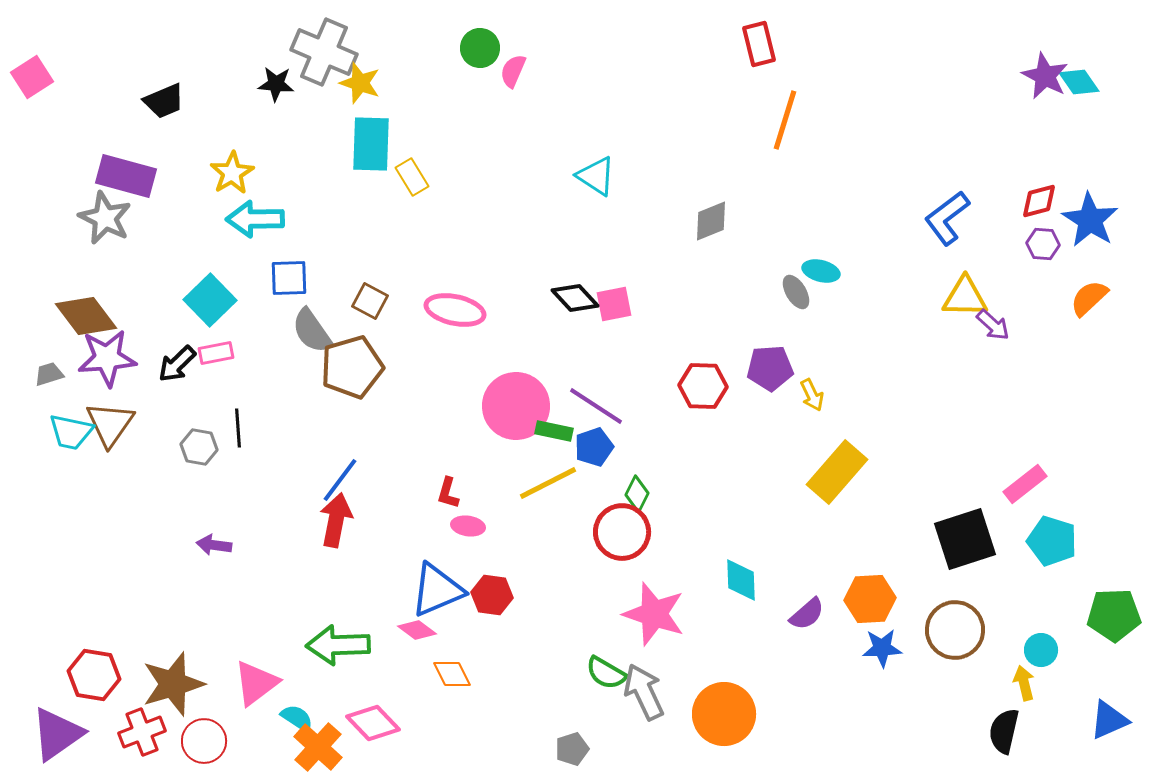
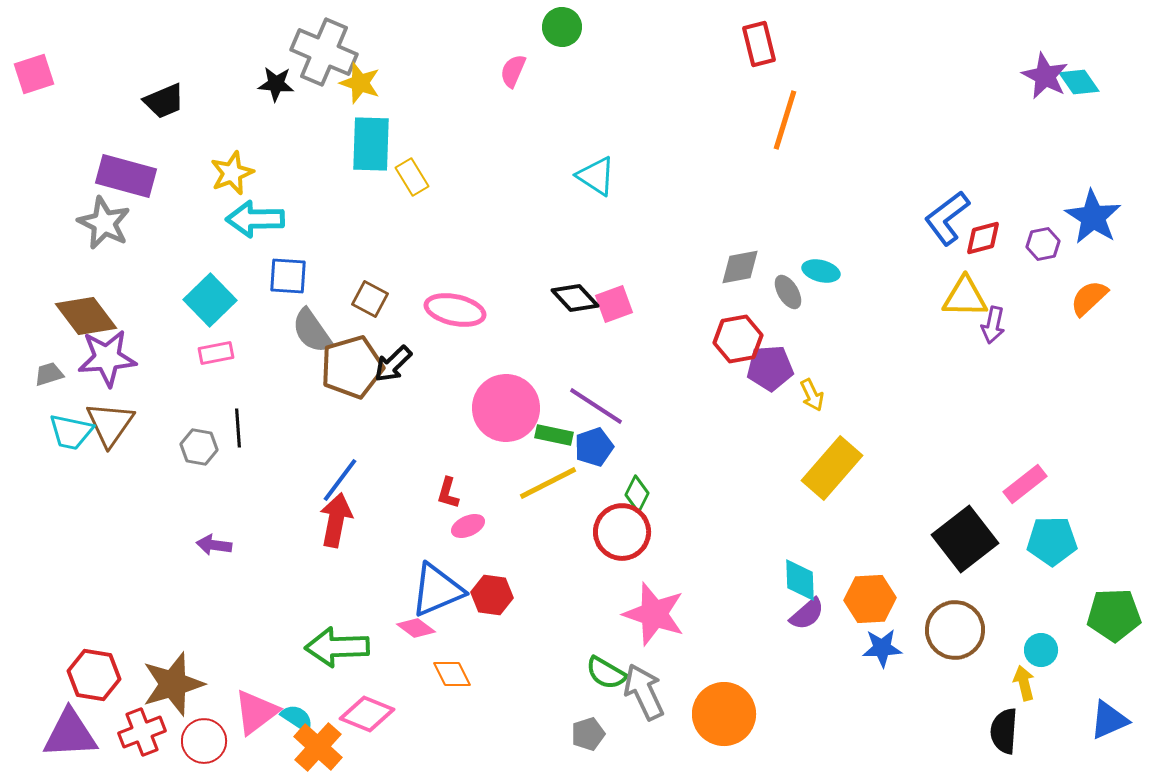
green circle at (480, 48): moved 82 px right, 21 px up
pink square at (32, 77): moved 2 px right, 3 px up; rotated 15 degrees clockwise
yellow star at (232, 173): rotated 9 degrees clockwise
red diamond at (1039, 201): moved 56 px left, 37 px down
gray star at (105, 218): moved 1 px left, 5 px down
blue star at (1090, 220): moved 3 px right, 3 px up
gray diamond at (711, 221): moved 29 px right, 46 px down; rotated 12 degrees clockwise
purple hexagon at (1043, 244): rotated 16 degrees counterclockwise
blue square at (289, 278): moved 1 px left, 2 px up; rotated 6 degrees clockwise
gray ellipse at (796, 292): moved 8 px left
brown square at (370, 301): moved 2 px up
pink square at (614, 304): rotated 9 degrees counterclockwise
purple arrow at (993, 325): rotated 60 degrees clockwise
black arrow at (177, 364): moved 216 px right
red hexagon at (703, 386): moved 35 px right, 47 px up; rotated 12 degrees counterclockwise
pink circle at (516, 406): moved 10 px left, 2 px down
green rectangle at (554, 431): moved 4 px down
yellow rectangle at (837, 472): moved 5 px left, 4 px up
pink ellipse at (468, 526): rotated 32 degrees counterclockwise
black square at (965, 539): rotated 20 degrees counterclockwise
cyan pentagon at (1052, 541): rotated 18 degrees counterclockwise
cyan diamond at (741, 580): moved 59 px right
pink diamond at (417, 630): moved 1 px left, 2 px up
green arrow at (338, 645): moved 1 px left, 2 px down
pink triangle at (256, 683): moved 29 px down
pink diamond at (373, 723): moved 6 px left, 9 px up; rotated 24 degrees counterclockwise
black semicircle at (1004, 731): rotated 9 degrees counterclockwise
purple triangle at (57, 734): moved 13 px right; rotated 32 degrees clockwise
gray pentagon at (572, 749): moved 16 px right, 15 px up
